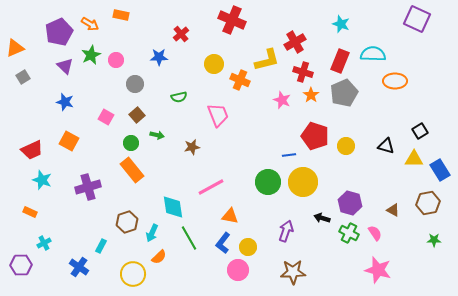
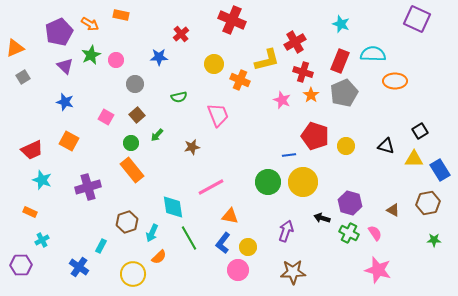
green arrow at (157, 135): rotated 120 degrees clockwise
cyan cross at (44, 243): moved 2 px left, 3 px up
